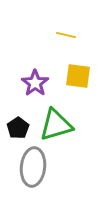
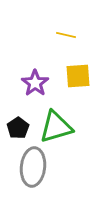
yellow square: rotated 12 degrees counterclockwise
green triangle: moved 2 px down
